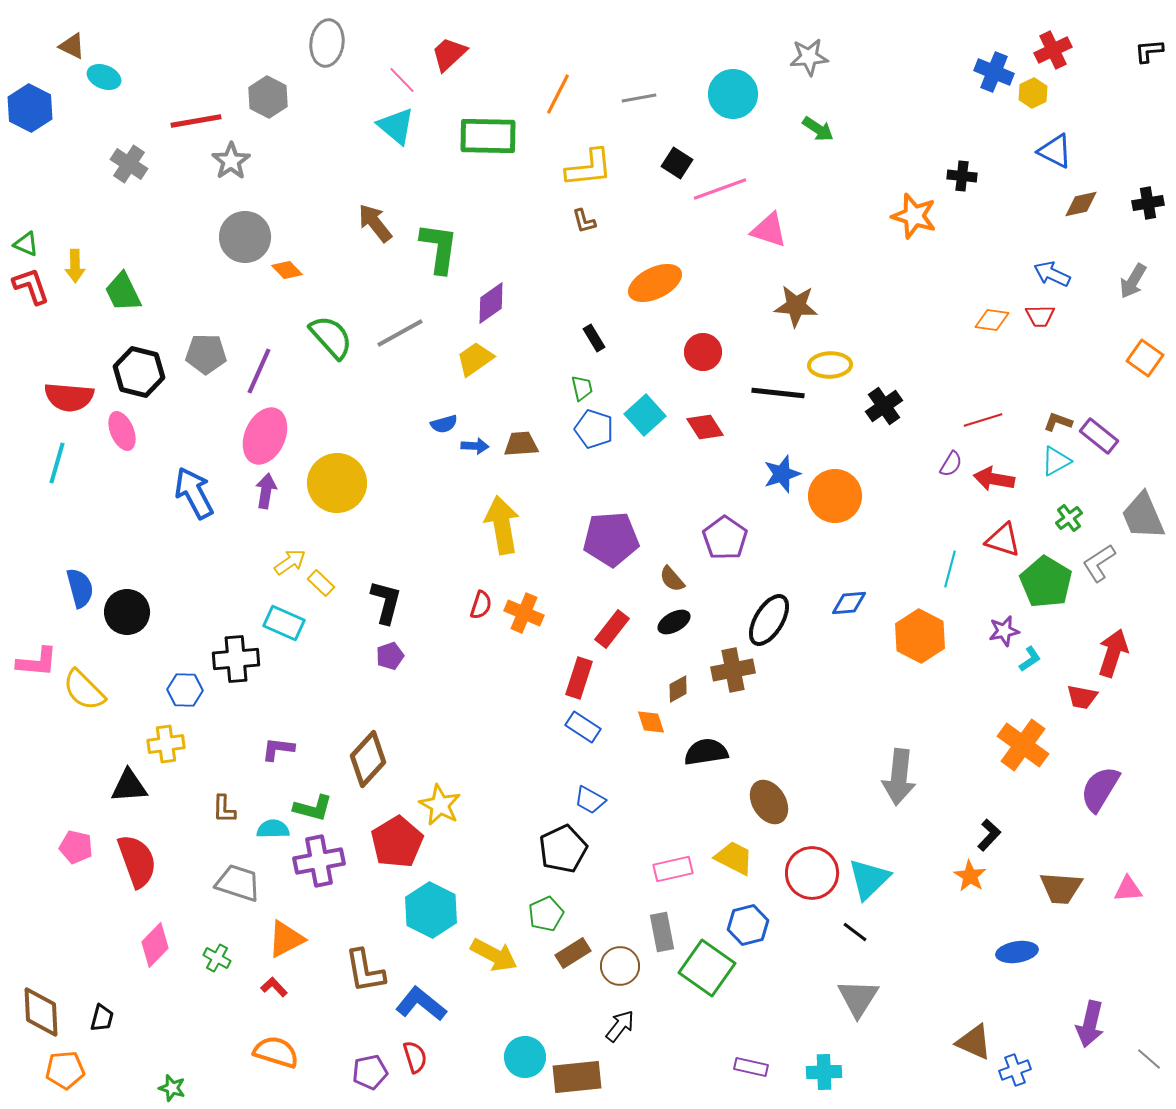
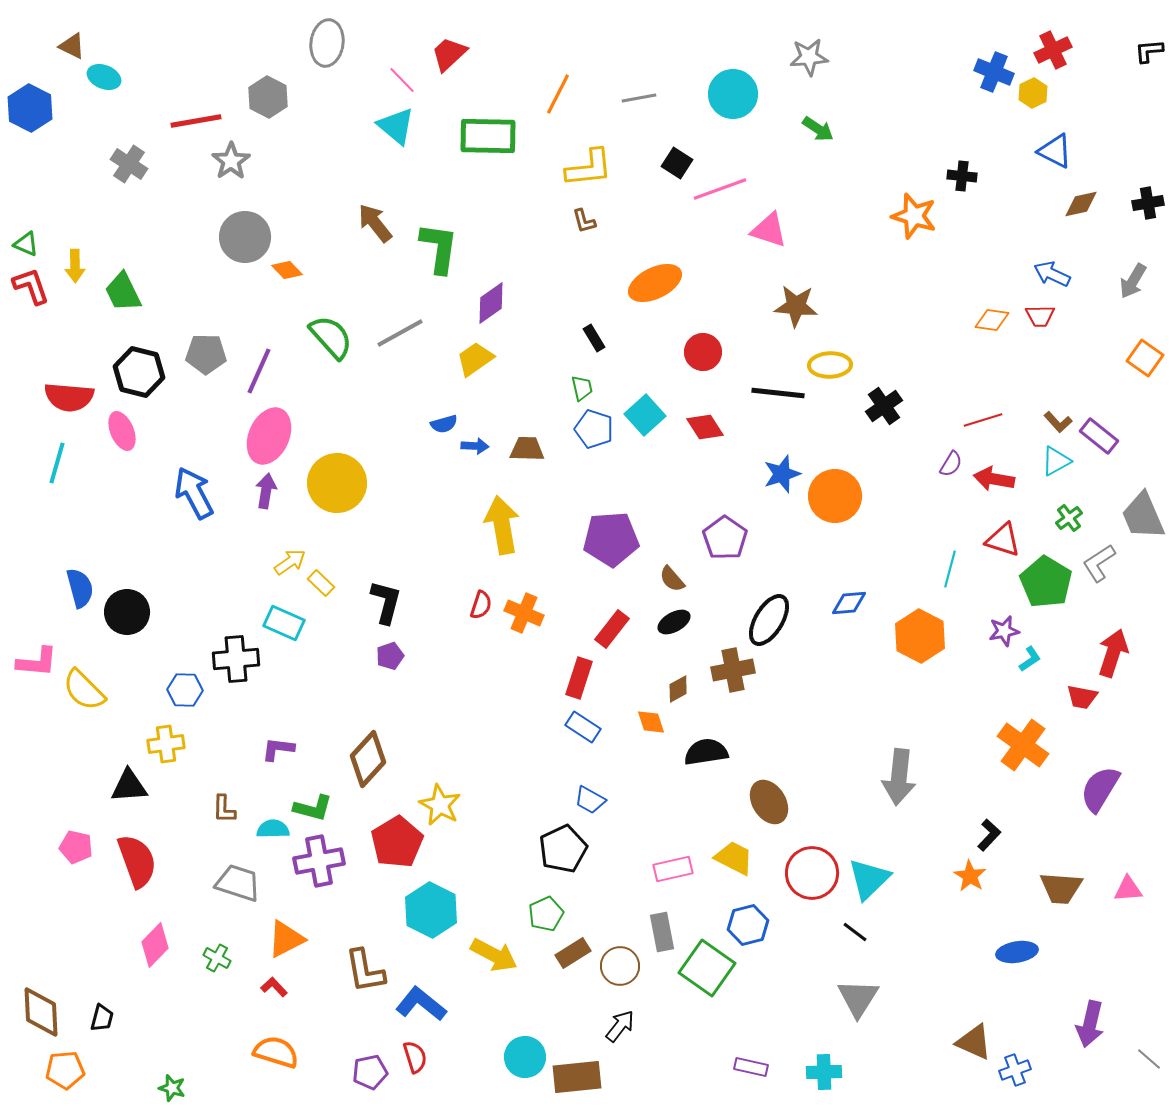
brown L-shape at (1058, 422): rotated 152 degrees counterclockwise
pink ellipse at (265, 436): moved 4 px right
brown trapezoid at (521, 444): moved 6 px right, 5 px down; rotated 6 degrees clockwise
